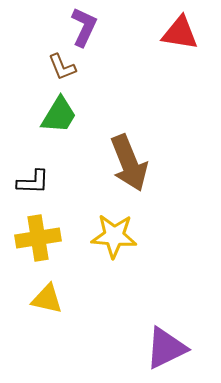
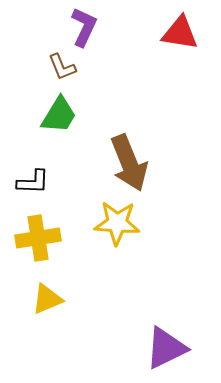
yellow star: moved 3 px right, 13 px up
yellow triangle: rotated 36 degrees counterclockwise
